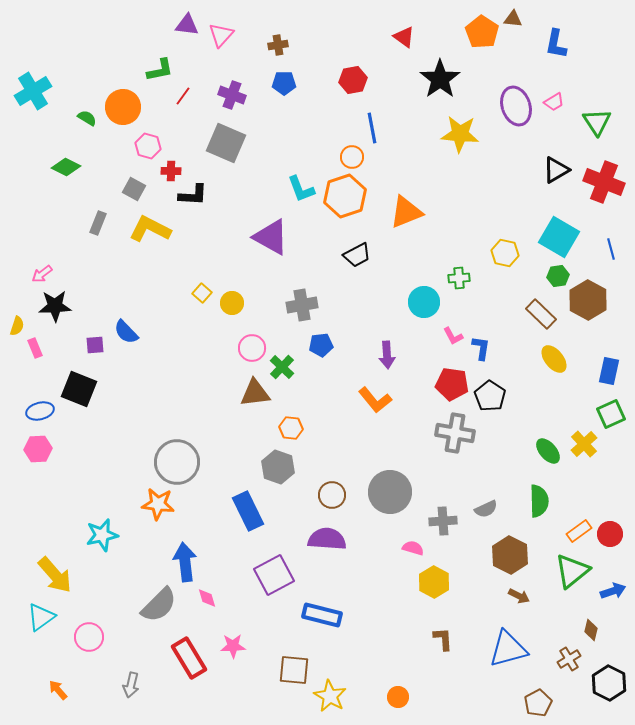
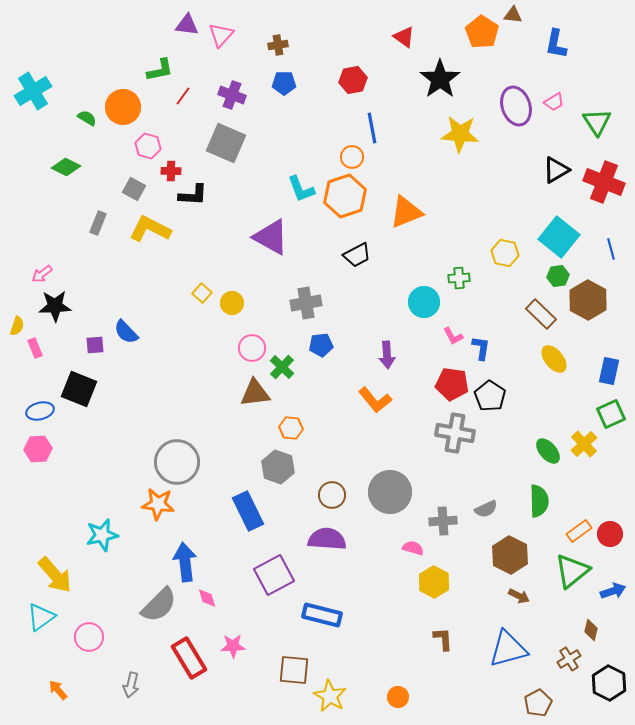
brown triangle at (513, 19): moved 4 px up
cyan square at (559, 237): rotated 9 degrees clockwise
gray cross at (302, 305): moved 4 px right, 2 px up
